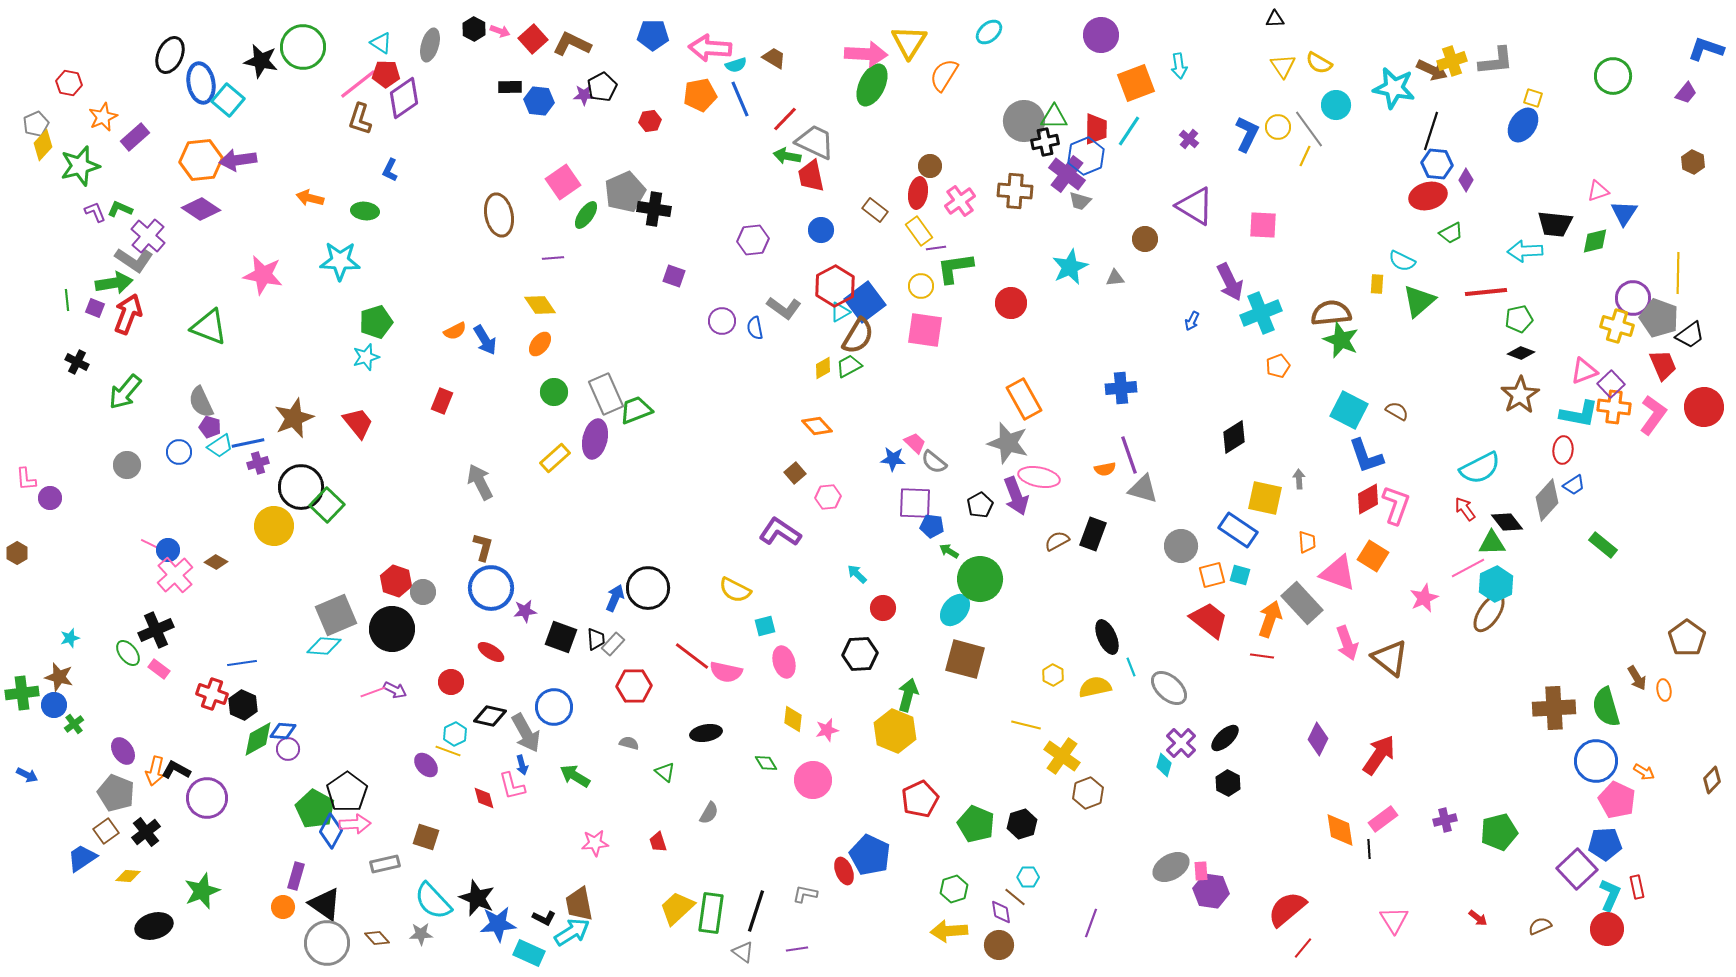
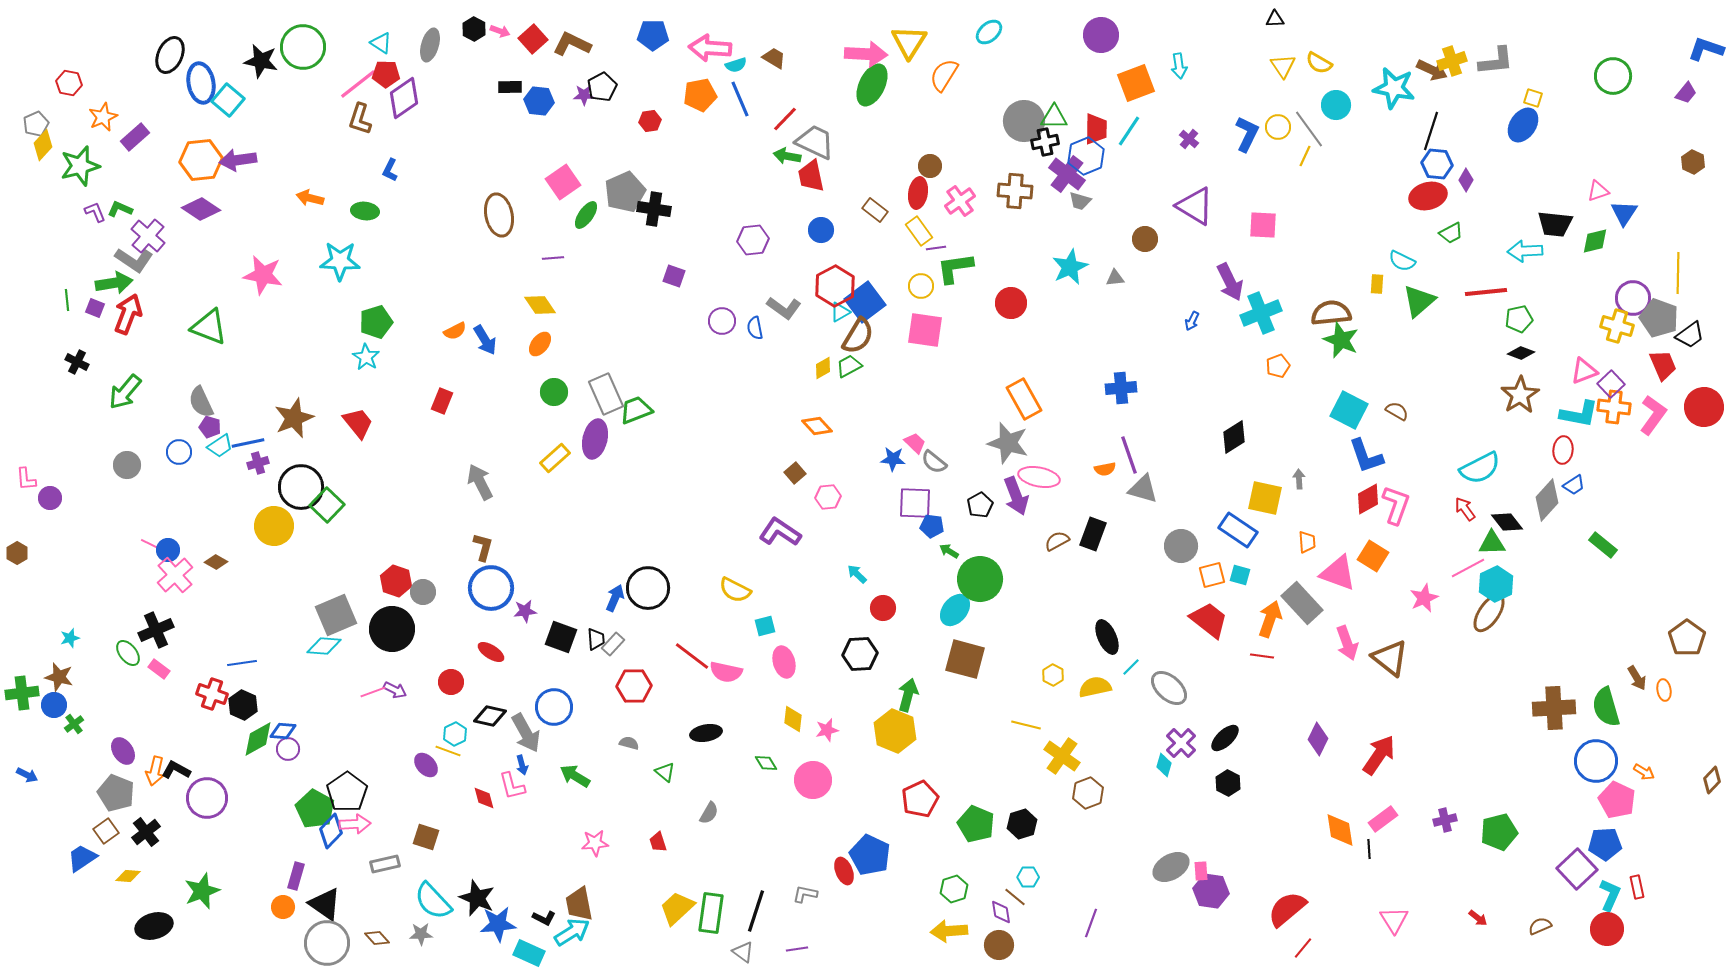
cyan star at (366, 357): rotated 24 degrees counterclockwise
cyan line at (1131, 667): rotated 66 degrees clockwise
blue diamond at (331, 831): rotated 16 degrees clockwise
